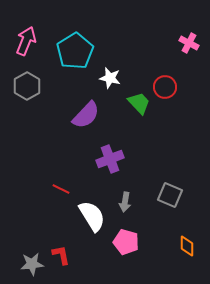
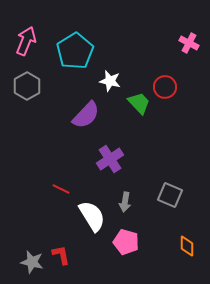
white star: moved 3 px down
purple cross: rotated 12 degrees counterclockwise
gray star: moved 2 px up; rotated 20 degrees clockwise
